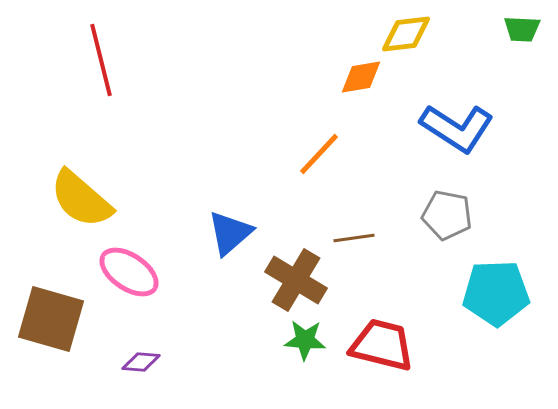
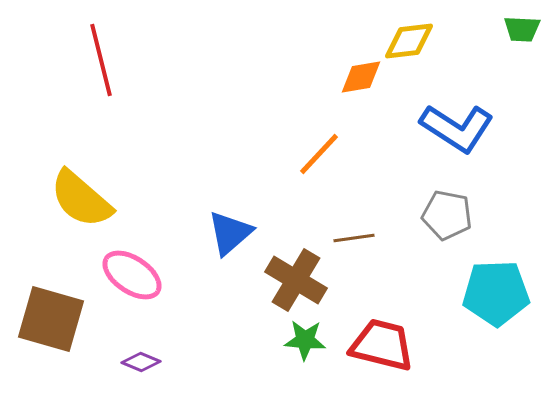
yellow diamond: moved 3 px right, 7 px down
pink ellipse: moved 3 px right, 3 px down
purple diamond: rotated 18 degrees clockwise
